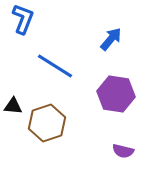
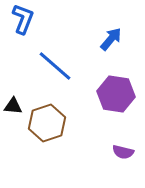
blue line: rotated 9 degrees clockwise
purple semicircle: moved 1 px down
